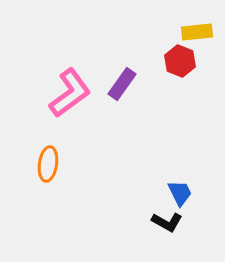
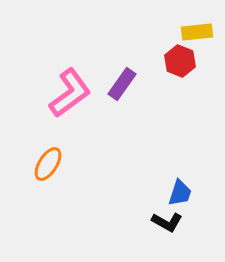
orange ellipse: rotated 24 degrees clockwise
blue trapezoid: rotated 44 degrees clockwise
